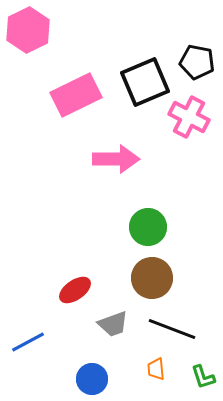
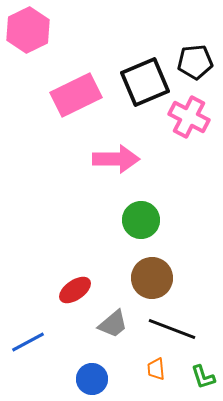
black pentagon: moved 2 px left; rotated 16 degrees counterclockwise
green circle: moved 7 px left, 7 px up
gray trapezoid: rotated 20 degrees counterclockwise
